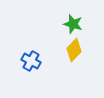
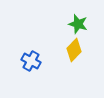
green star: moved 5 px right
